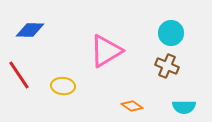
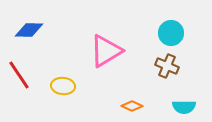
blue diamond: moved 1 px left
orange diamond: rotated 10 degrees counterclockwise
